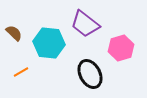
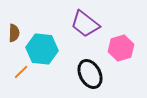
brown semicircle: rotated 48 degrees clockwise
cyan hexagon: moved 7 px left, 6 px down
orange line: rotated 14 degrees counterclockwise
